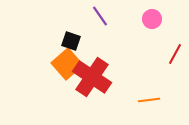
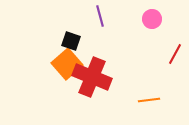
purple line: rotated 20 degrees clockwise
red cross: rotated 12 degrees counterclockwise
